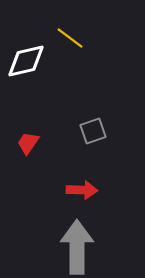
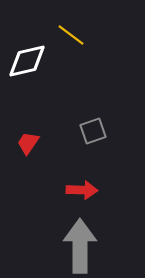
yellow line: moved 1 px right, 3 px up
white diamond: moved 1 px right
gray arrow: moved 3 px right, 1 px up
